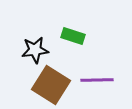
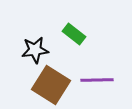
green rectangle: moved 1 px right, 2 px up; rotated 20 degrees clockwise
